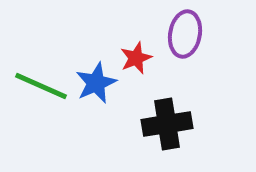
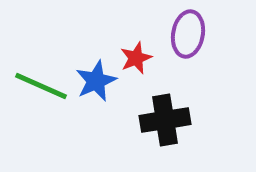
purple ellipse: moved 3 px right
blue star: moved 2 px up
black cross: moved 2 px left, 4 px up
